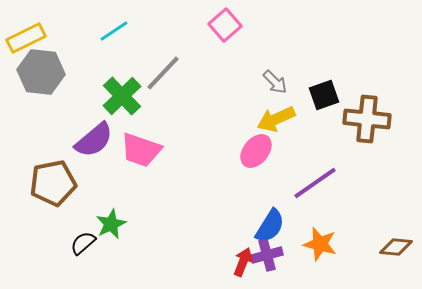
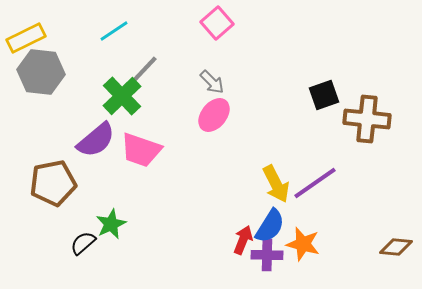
pink square: moved 8 px left, 2 px up
gray line: moved 22 px left
gray arrow: moved 63 px left
yellow arrow: moved 65 px down; rotated 93 degrees counterclockwise
purple semicircle: moved 2 px right
pink ellipse: moved 42 px left, 36 px up
orange star: moved 17 px left
purple cross: rotated 16 degrees clockwise
red arrow: moved 22 px up
